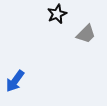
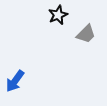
black star: moved 1 px right, 1 px down
